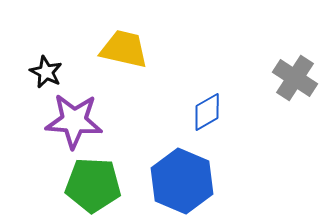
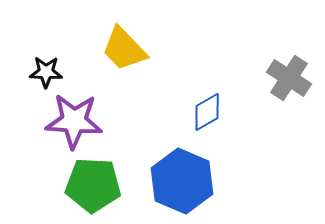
yellow trapezoid: rotated 147 degrees counterclockwise
black star: rotated 24 degrees counterclockwise
gray cross: moved 6 px left
